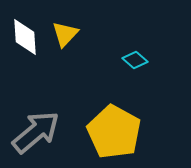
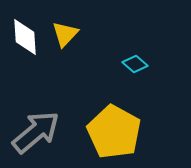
cyan diamond: moved 4 px down
